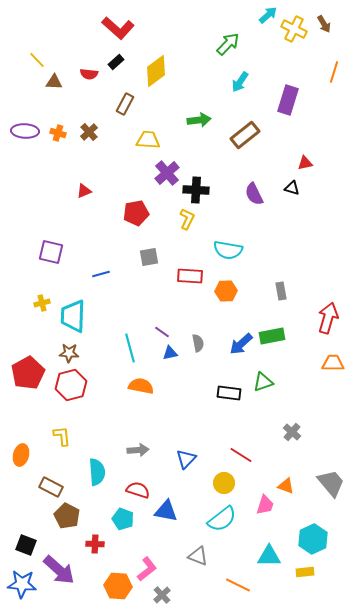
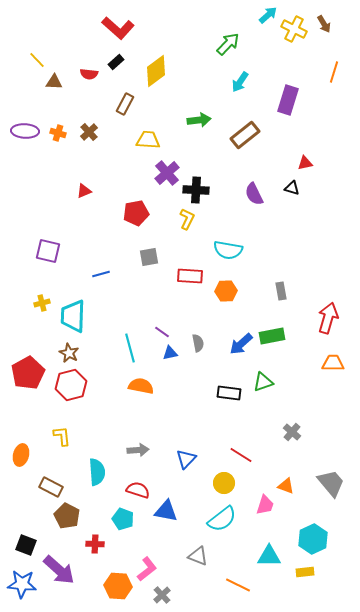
purple square at (51, 252): moved 3 px left, 1 px up
brown star at (69, 353): rotated 24 degrees clockwise
